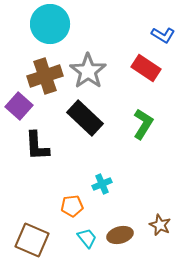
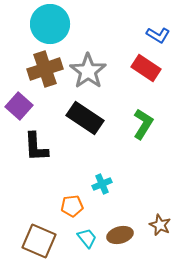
blue L-shape: moved 5 px left
brown cross: moved 7 px up
black rectangle: rotated 9 degrees counterclockwise
black L-shape: moved 1 px left, 1 px down
brown square: moved 7 px right, 1 px down
